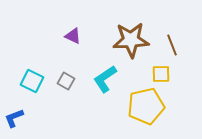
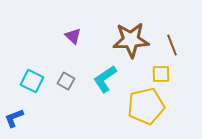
purple triangle: rotated 18 degrees clockwise
